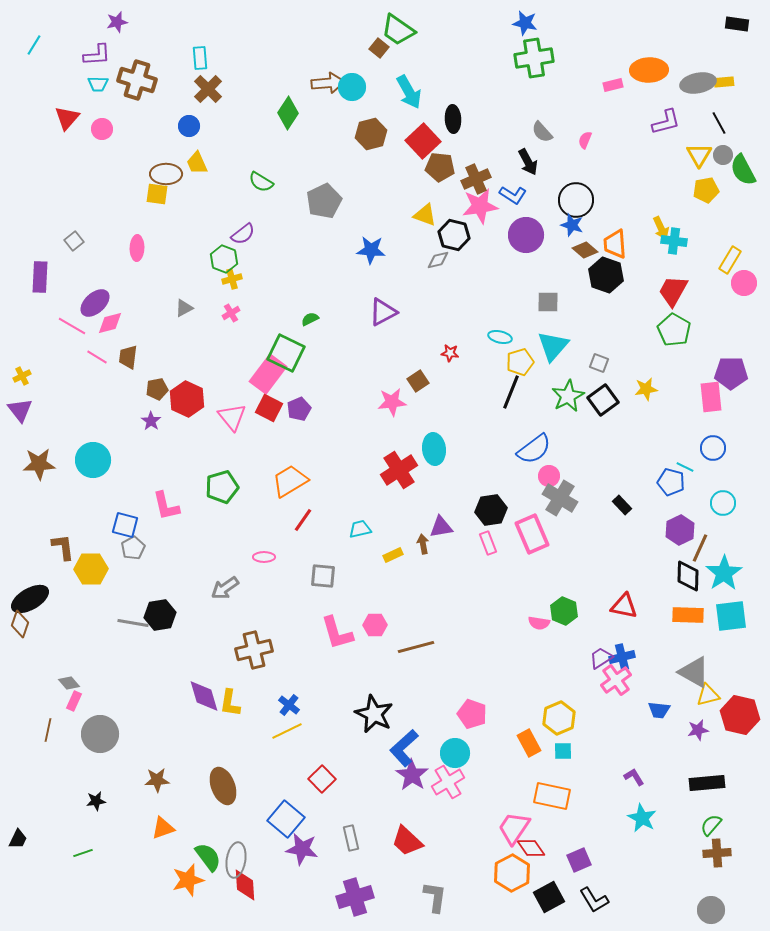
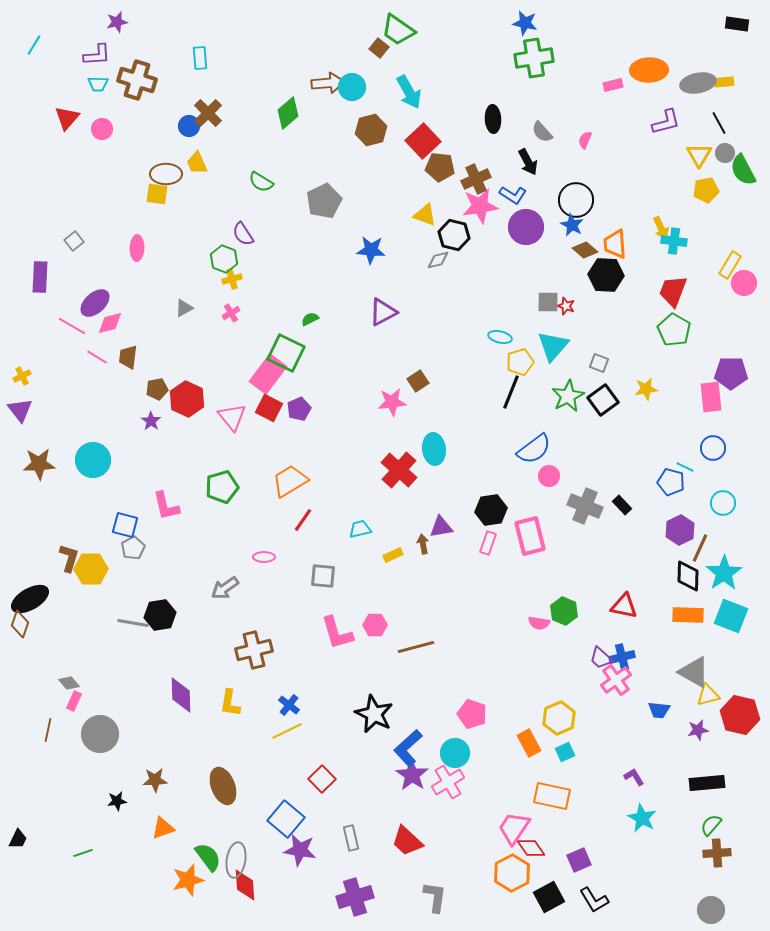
brown cross at (208, 89): moved 24 px down
green diamond at (288, 113): rotated 16 degrees clockwise
black ellipse at (453, 119): moved 40 px right
brown hexagon at (371, 134): moved 4 px up
gray circle at (723, 155): moved 2 px right, 2 px up
blue star at (572, 225): rotated 10 degrees clockwise
purple semicircle at (243, 234): rotated 95 degrees clockwise
purple circle at (526, 235): moved 8 px up
yellow rectangle at (730, 260): moved 5 px down
black hexagon at (606, 275): rotated 16 degrees counterclockwise
red trapezoid at (673, 291): rotated 8 degrees counterclockwise
red star at (450, 353): moved 116 px right, 47 px up; rotated 12 degrees clockwise
red cross at (399, 470): rotated 15 degrees counterclockwise
gray cross at (560, 498): moved 25 px right, 8 px down; rotated 8 degrees counterclockwise
pink rectangle at (532, 534): moved 2 px left, 2 px down; rotated 9 degrees clockwise
pink rectangle at (488, 543): rotated 40 degrees clockwise
brown L-shape at (63, 547): moved 6 px right, 11 px down; rotated 24 degrees clockwise
cyan square at (731, 616): rotated 28 degrees clockwise
purple trapezoid at (601, 658): rotated 105 degrees counterclockwise
purple diamond at (204, 696): moved 23 px left, 1 px up; rotated 15 degrees clockwise
blue L-shape at (404, 748): moved 4 px right
cyan square at (563, 751): moved 2 px right, 1 px down; rotated 24 degrees counterclockwise
brown star at (157, 780): moved 2 px left
black star at (96, 801): moved 21 px right
purple star at (302, 849): moved 2 px left, 1 px down
